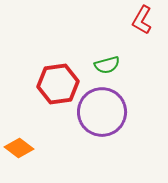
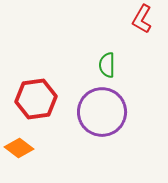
red L-shape: moved 1 px up
green semicircle: rotated 105 degrees clockwise
red hexagon: moved 22 px left, 15 px down
